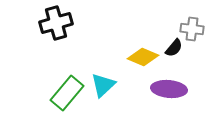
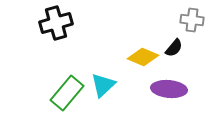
gray cross: moved 9 px up
